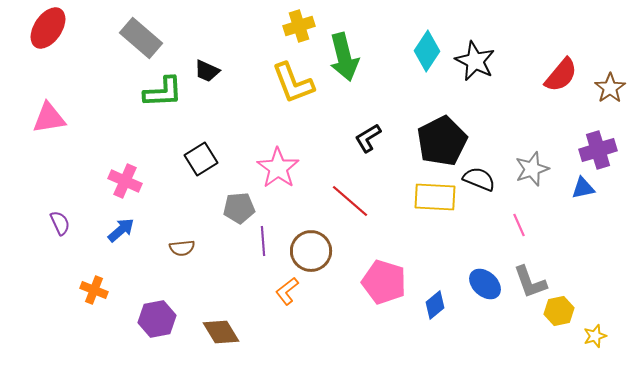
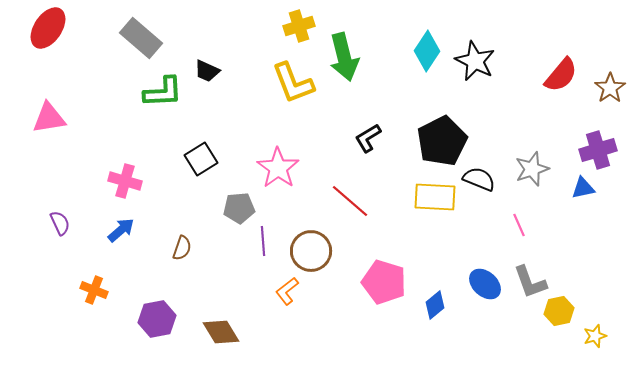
pink cross: rotated 8 degrees counterclockwise
brown semicircle: rotated 65 degrees counterclockwise
